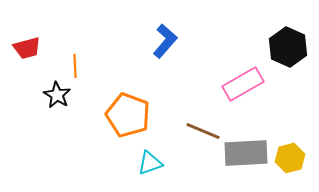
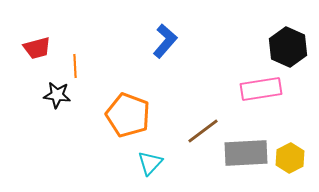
red trapezoid: moved 10 px right
pink rectangle: moved 18 px right, 5 px down; rotated 21 degrees clockwise
black star: rotated 24 degrees counterclockwise
brown line: rotated 60 degrees counterclockwise
yellow hexagon: rotated 12 degrees counterclockwise
cyan triangle: rotated 28 degrees counterclockwise
